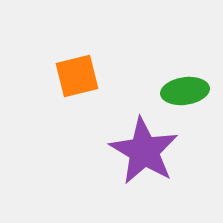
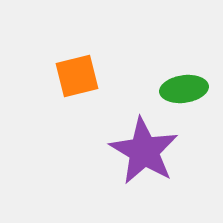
green ellipse: moved 1 px left, 2 px up
